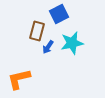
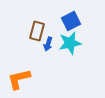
blue square: moved 12 px right, 7 px down
cyan star: moved 2 px left
blue arrow: moved 3 px up; rotated 16 degrees counterclockwise
